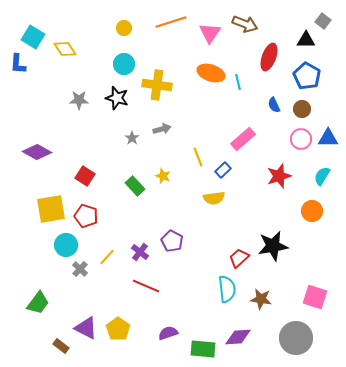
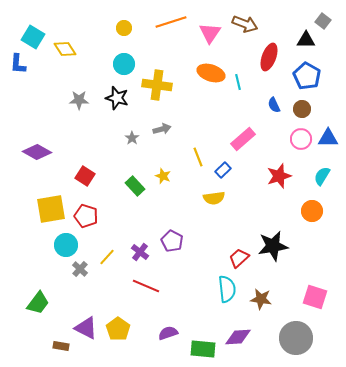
brown rectangle at (61, 346): rotated 28 degrees counterclockwise
